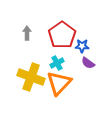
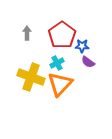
purple semicircle: moved 1 px up
orange triangle: moved 1 px right, 1 px down
